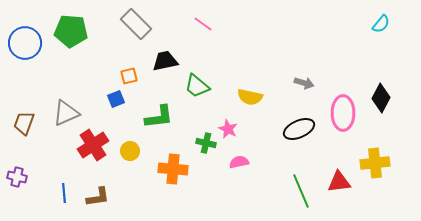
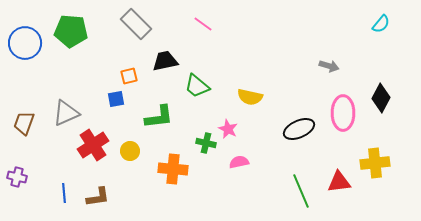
gray arrow: moved 25 px right, 17 px up
blue square: rotated 12 degrees clockwise
